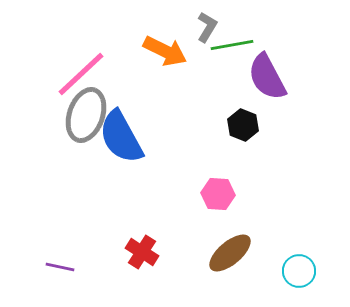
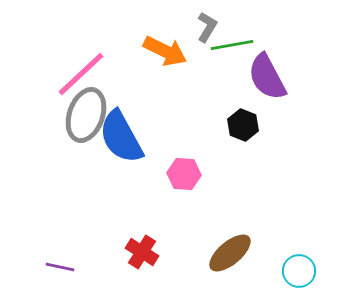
pink hexagon: moved 34 px left, 20 px up
